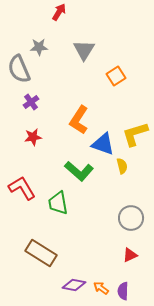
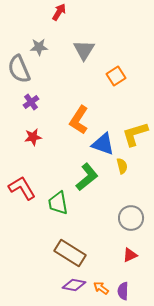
green L-shape: moved 8 px right, 6 px down; rotated 80 degrees counterclockwise
brown rectangle: moved 29 px right
